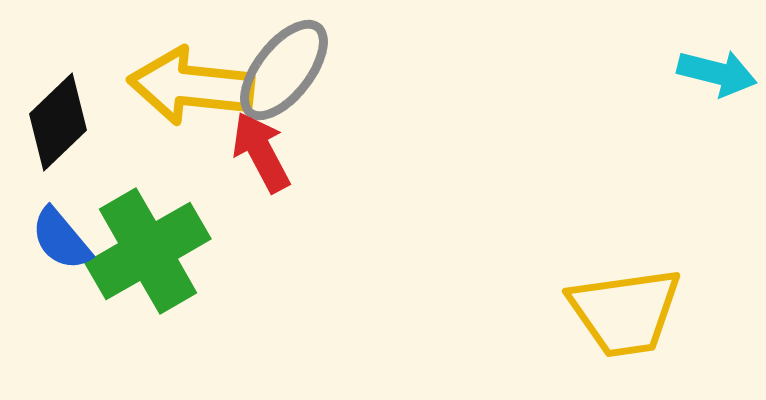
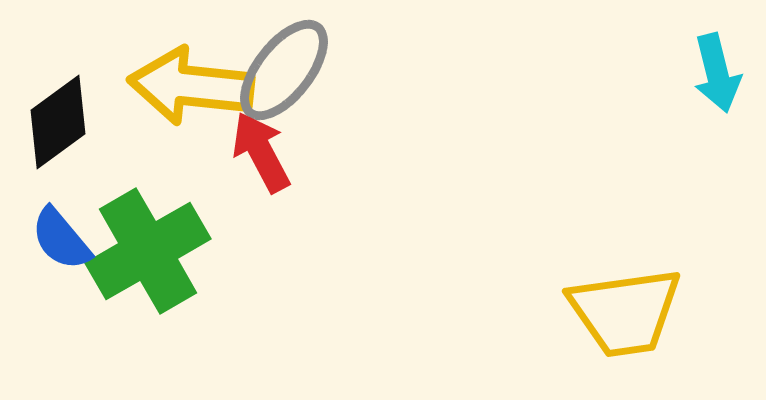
cyan arrow: rotated 62 degrees clockwise
black diamond: rotated 8 degrees clockwise
